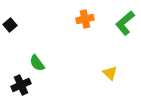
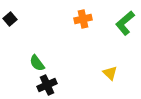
orange cross: moved 2 px left
black square: moved 6 px up
black cross: moved 26 px right
